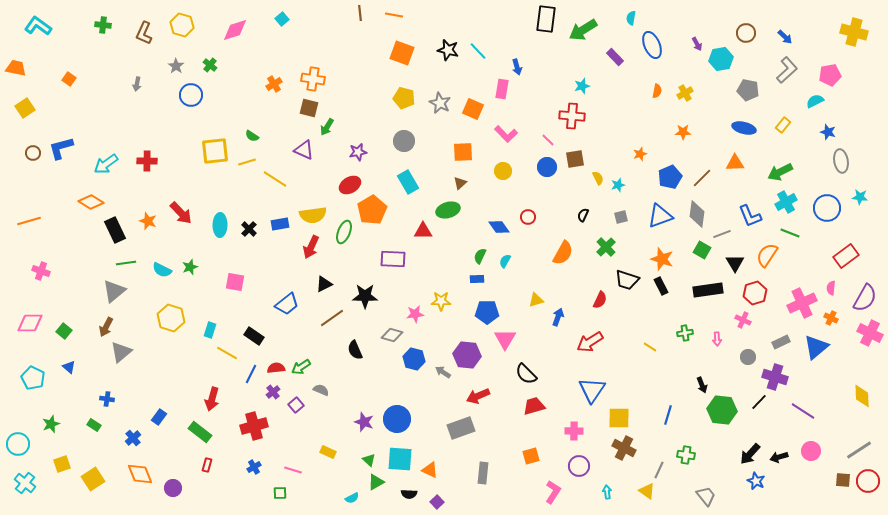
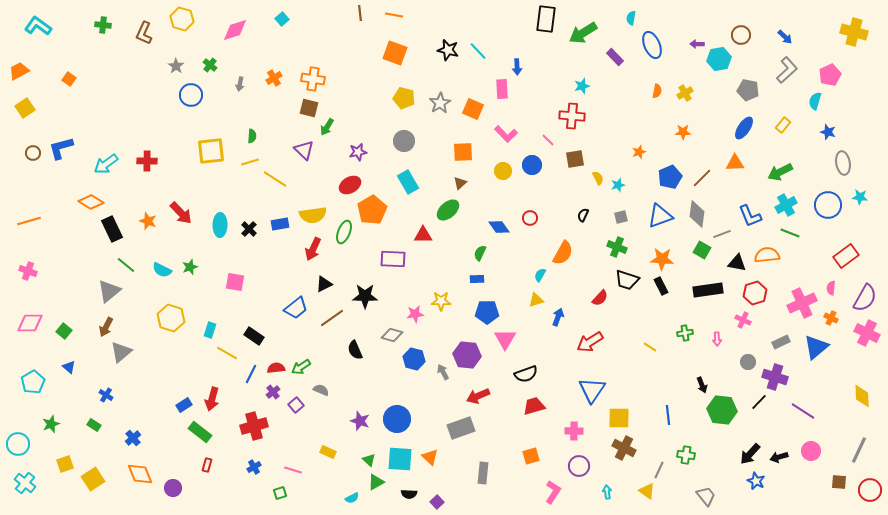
yellow hexagon at (182, 25): moved 6 px up
green arrow at (583, 30): moved 3 px down
brown circle at (746, 33): moved 5 px left, 2 px down
purple arrow at (697, 44): rotated 120 degrees clockwise
orange square at (402, 53): moved 7 px left
cyan hexagon at (721, 59): moved 2 px left
blue arrow at (517, 67): rotated 14 degrees clockwise
orange trapezoid at (16, 68): moved 3 px right, 3 px down; rotated 40 degrees counterclockwise
pink pentagon at (830, 75): rotated 15 degrees counterclockwise
gray arrow at (137, 84): moved 103 px right
orange cross at (274, 84): moved 6 px up
pink rectangle at (502, 89): rotated 12 degrees counterclockwise
cyan semicircle at (815, 101): rotated 48 degrees counterclockwise
gray star at (440, 103): rotated 15 degrees clockwise
blue ellipse at (744, 128): rotated 70 degrees counterclockwise
green semicircle at (252, 136): rotated 120 degrees counterclockwise
purple triangle at (304, 150): rotated 20 degrees clockwise
yellow square at (215, 151): moved 4 px left
orange star at (640, 154): moved 1 px left, 2 px up
gray ellipse at (841, 161): moved 2 px right, 2 px down
yellow line at (247, 162): moved 3 px right
blue circle at (547, 167): moved 15 px left, 2 px up
cyan cross at (786, 202): moved 3 px down
blue circle at (827, 208): moved 1 px right, 3 px up
green ellipse at (448, 210): rotated 25 degrees counterclockwise
red circle at (528, 217): moved 2 px right, 1 px down
black rectangle at (115, 230): moved 3 px left, 1 px up
red triangle at (423, 231): moved 4 px down
red arrow at (311, 247): moved 2 px right, 2 px down
green cross at (606, 247): moved 11 px right; rotated 24 degrees counterclockwise
orange semicircle at (767, 255): rotated 50 degrees clockwise
green semicircle at (480, 256): moved 3 px up
orange star at (662, 259): rotated 15 degrees counterclockwise
cyan semicircle at (505, 261): moved 35 px right, 14 px down
green line at (126, 263): moved 2 px down; rotated 48 degrees clockwise
black triangle at (735, 263): moved 2 px right; rotated 48 degrees counterclockwise
pink cross at (41, 271): moved 13 px left
gray triangle at (114, 291): moved 5 px left
red semicircle at (600, 300): moved 2 px up; rotated 18 degrees clockwise
blue trapezoid at (287, 304): moved 9 px right, 4 px down
pink cross at (870, 333): moved 3 px left
gray circle at (748, 357): moved 5 px down
gray arrow at (443, 372): rotated 28 degrees clockwise
black semicircle at (526, 374): rotated 65 degrees counterclockwise
cyan pentagon at (33, 378): moved 4 px down; rotated 15 degrees clockwise
blue cross at (107, 399): moved 1 px left, 4 px up; rotated 24 degrees clockwise
blue line at (668, 415): rotated 24 degrees counterclockwise
blue rectangle at (159, 417): moved 25 px right, 12 px up; rotated 21 degrees clockwise
purple star at (364, 422): moved 4 px left, 1 px up
gray line at (859, 450): rotated 32 degrees counterclockwise
yellow square at (62, 464): moved 3 px right
orange triangle at (430, 470): moved 13 px up; rotated 18 degrees clockwise
brown square at (843, 480): moved 4 px left, 2 px down
red circle at (868, 481): moved 2 px right, 9 px down
green square at (280, 493): rotated 16 degrees counterclockwise
